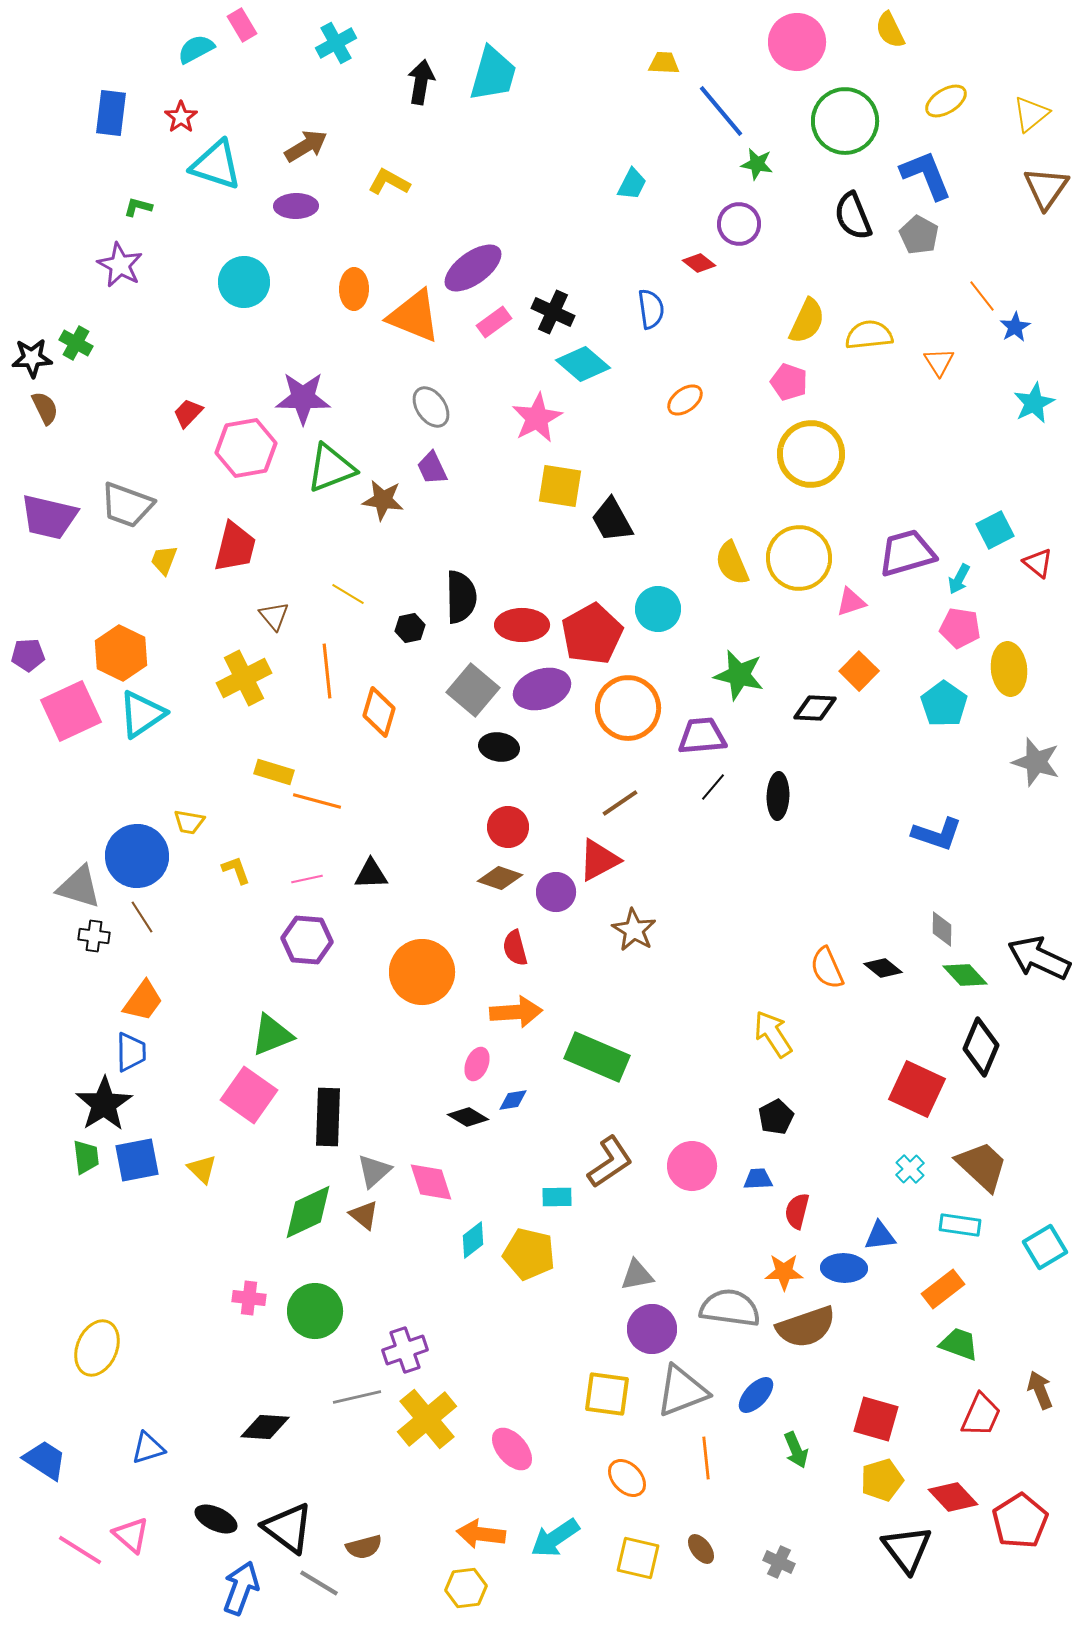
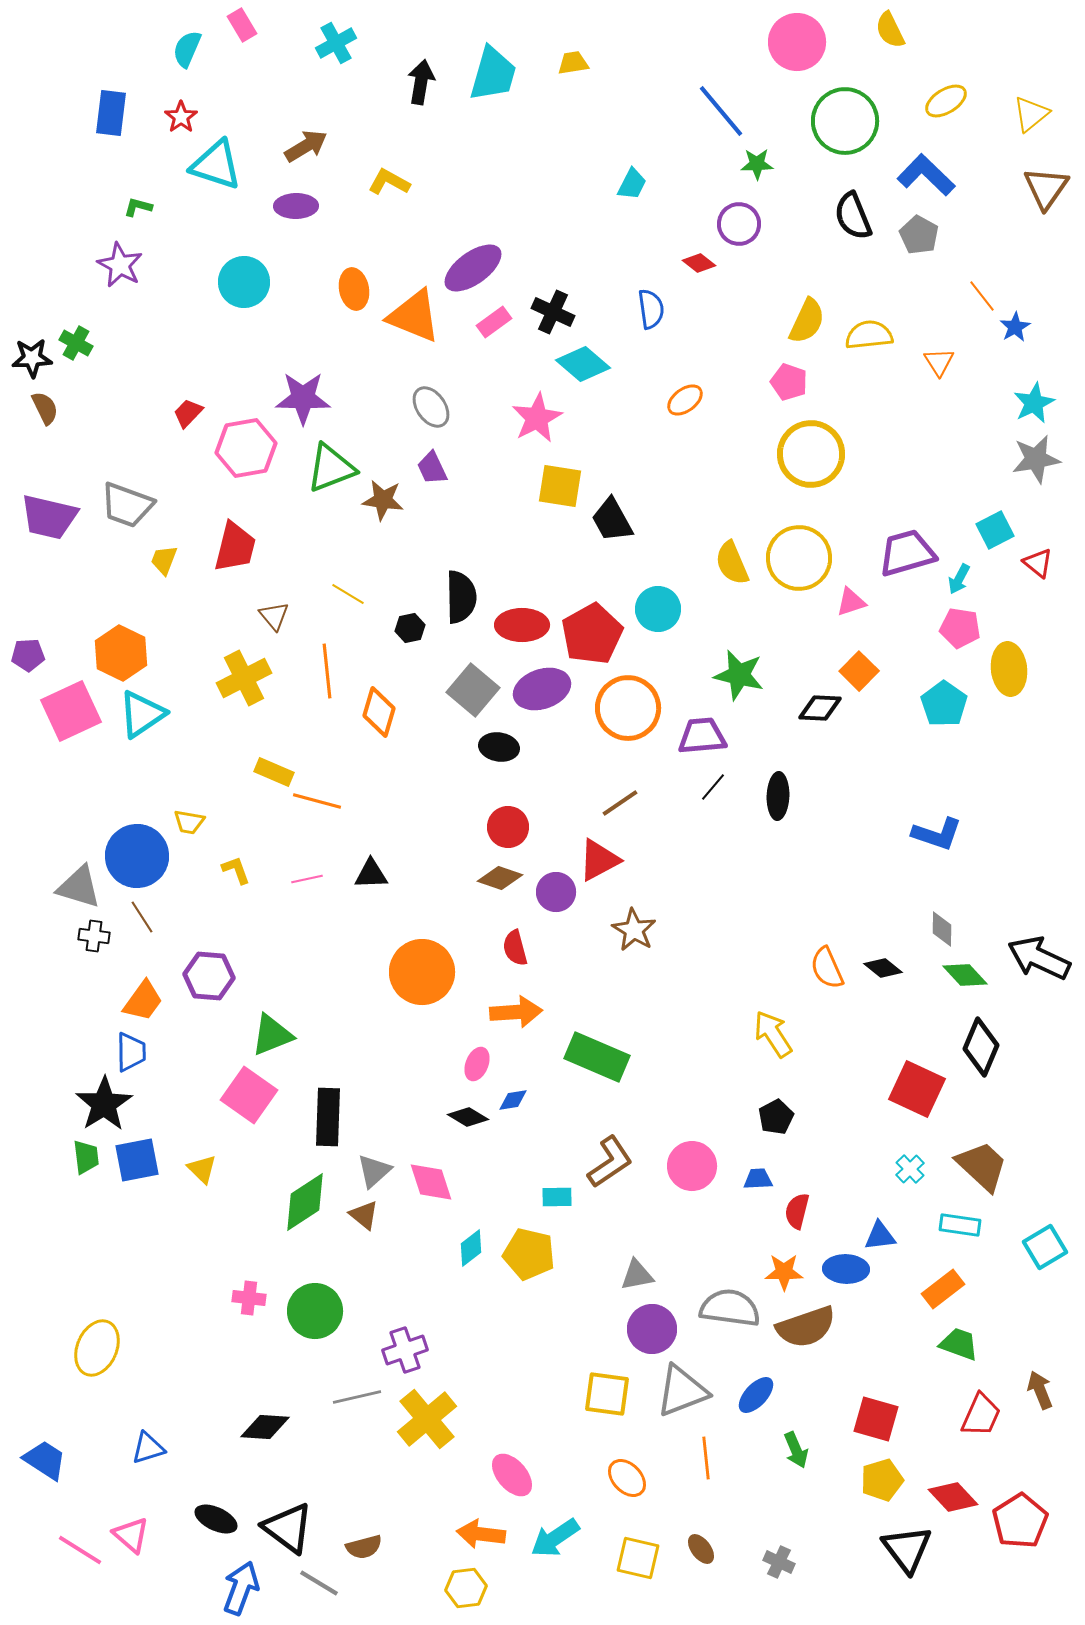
cyan semicircle at (196, 49): moved 9 px left; rotated 39 degrees counterclockwise
yellow trapezoid at (664, 63): moved 91 px left; rotated 12 degrees counterclockwise
green star at (757, 164): rotated 12 degrees counterclockwise
blue L-shape at (926, 175): rotated 24 degrees counterclockwise
orange ellipse at (354, 289): rotated 12 degrees counterclockwise
black diamond at (815, 708): moved 5 px right
gray star at (1036, 762): moved 303 px up; rotated 27 degrees counterclockwise
yellow rectangle at (274, 772): rotated 6 degrees clockwise
purple hexagon at (307, 940): moved 98 px left, 36 px down
green diamond at (308, 1212): moved 3 px left, 10 px up; rotated 8 degrees counterclockwise
cyan diamond at (473, 1240): moved 2 px left, 8 px down
blue ellipse at (844, 1268): moved 2 px right, 1 px down
pink ellipse at (512, 1449): moved 26 px down
